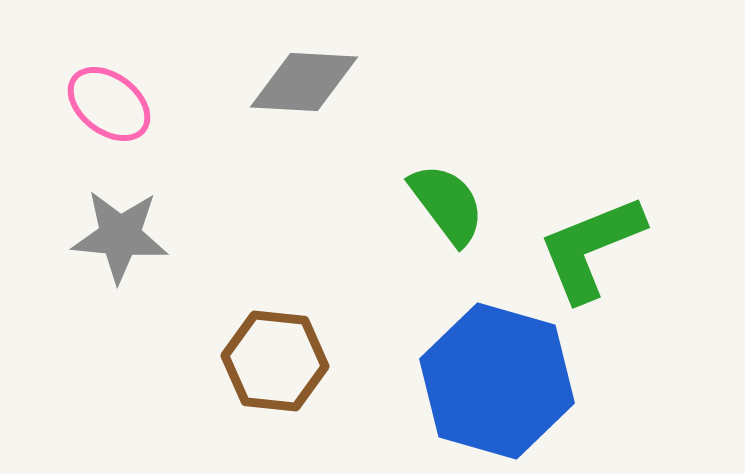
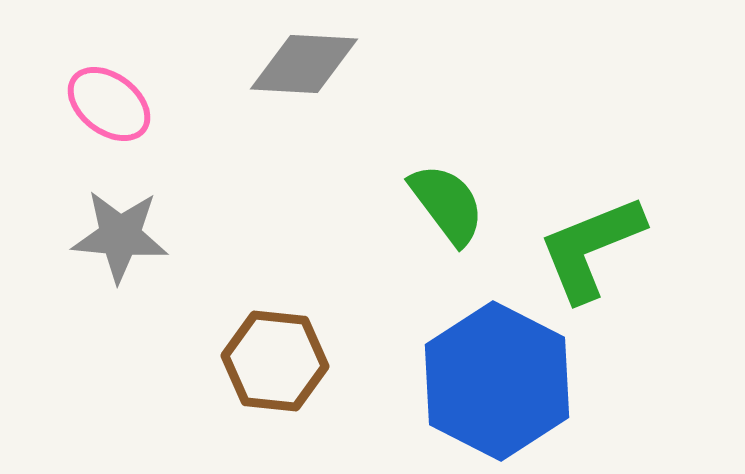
gray diamond: moved 18 px up
blue hexagon: rotated 11 degrees clockwise
